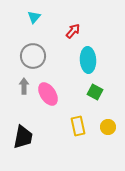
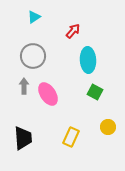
cyan triangle: rotated 16 degrees clockwise
yellow rectangle: moved 7 px left, 11 px down; rotated 36 degrees clockwise
black trapezoid: moved 1 px down; rotated 15 degrees counterclockwise
